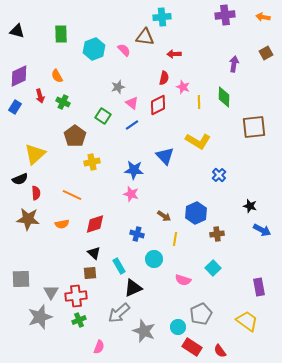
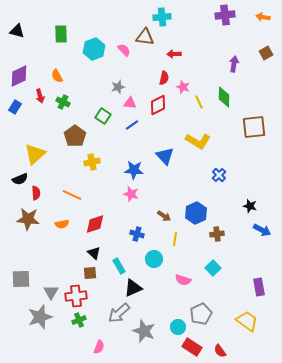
yellow line at (199, 102): rotated 24 degrees counterclockwise
pink triangle at (132, 103): moved 2 px left; rotated 32 degrees counterclockwise
